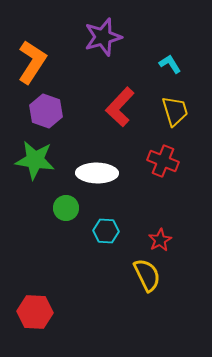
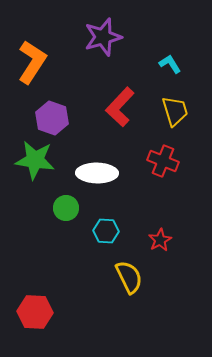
purple hexagon: moved 6 px right, 7 px down
yellow semicircle: moved 18 px left, 2 px down
